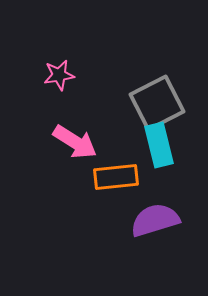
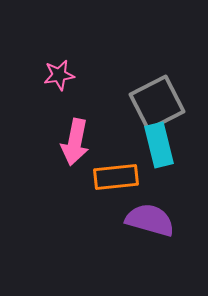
pink arrow: rotated 69 degrees clockwise
purple semicircle: moved 5 px left; rotated 33 degrees clockwise
